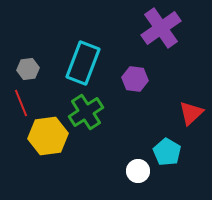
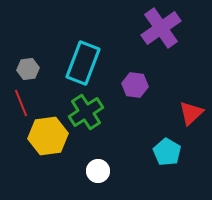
purple hexagon: moved 6 px down
white circle: moved 40 px left
